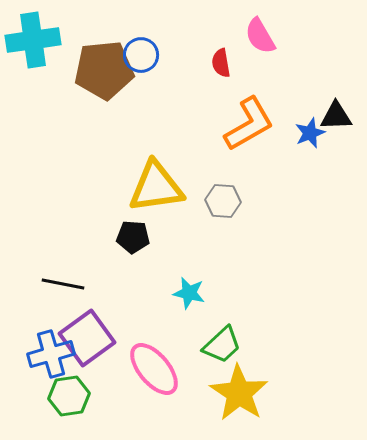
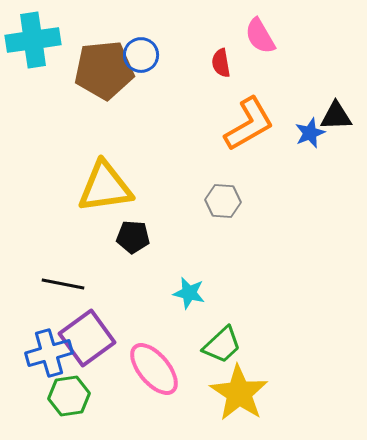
yellow triangle: moved 51 px left
blue cross: moved 2 px left, 1 px up
